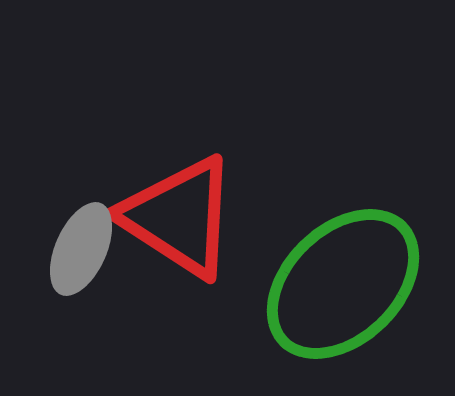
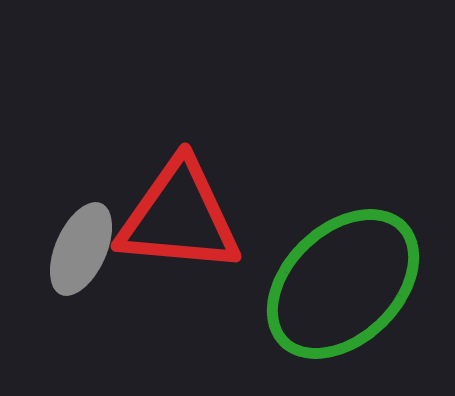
red triangle: rotated 28 degrees counterclockwise
